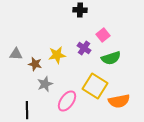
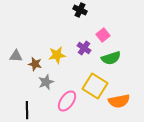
black cross: rotated 24 degrees clockwise
gray triangle: moved 2 px down
gray star: moved 1 px right, 2 px up
